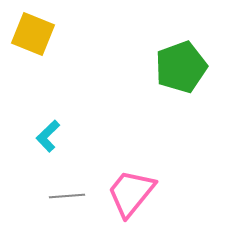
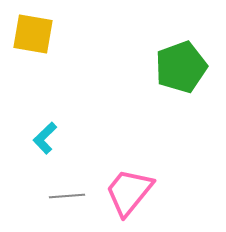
yellow square: rotated 12 degrees counterclockwise
cyan L-shape: moved 3 px left, 2 px down
pink trapezoid: moved 2 px left, 1 px up
